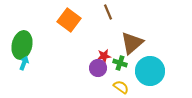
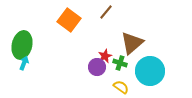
brown line: moved 2 px left; rotated 63 degrees clockwise
red star: moved 1 px right; rotated 16 degrees counterclockwise
purple circle: moved 1 px left, 1 px up
